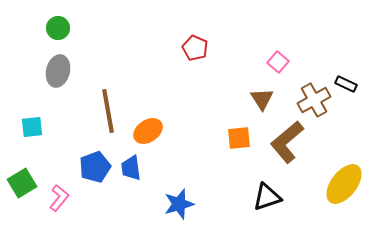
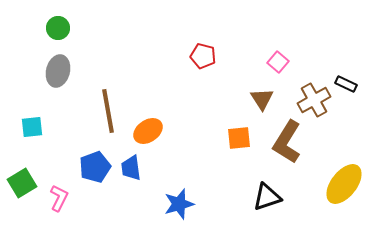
red pentagon: moved 8 px right, 8 px down; rotated 10 degrees counterclockwise
brown L-shape: rotated 18 degrees counterclockwise
pink L-shape: rotated 12 degrees counterclockwise
